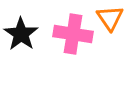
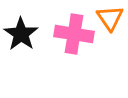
pink cross: moved 1 px right
